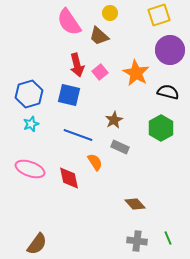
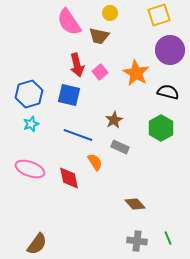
brown trapezoid: rotated 30 degrees counterclockwise
